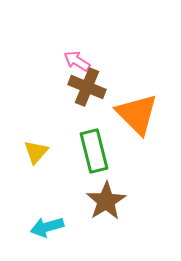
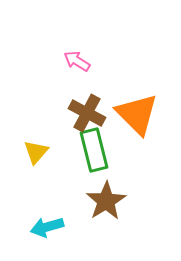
brown cross: moved 26 px down; rotated 6 degrees clockwise
green rectangle: moved 1 px up
